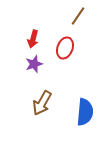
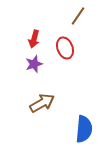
red arrow: moved 1 px right
red ellipse: rotated 40 degrees counterclockwise
brown arrow: rotated 150 degrees counterclockwise
blue semicircle: moved 1 px left, 17 px down
